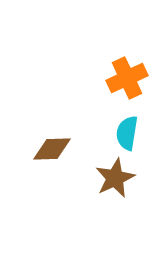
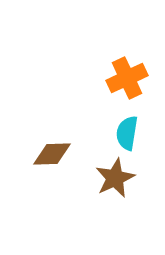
brown diamond: moved 5 px down
